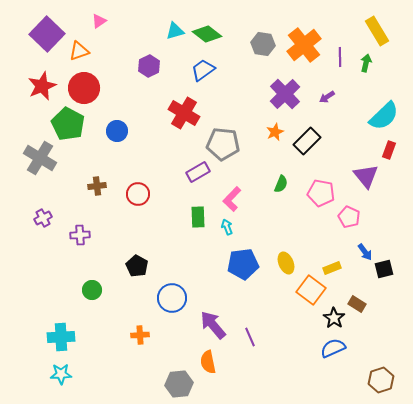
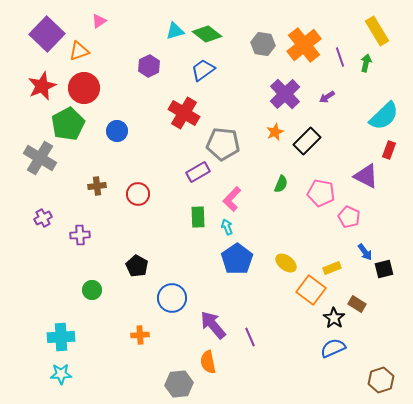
purple line at (340, 57): rotated 18 degrees counterclockwise
green pentagon at (68, 124): rotated 16 degrees clockwise
purple triangle at (366, 176): rotated 24 degrees counterclockwise
yellow ellipse at (286, 263): rotated 30 degrees counterclockwise
blue pentagon at (243, 264): moved 6 px left, 5 px up; rotated 28 degrees counterclockwise
